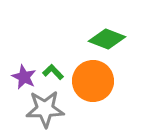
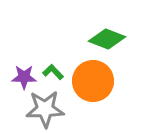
purple star: rotated 25 degrees counterclockwise
